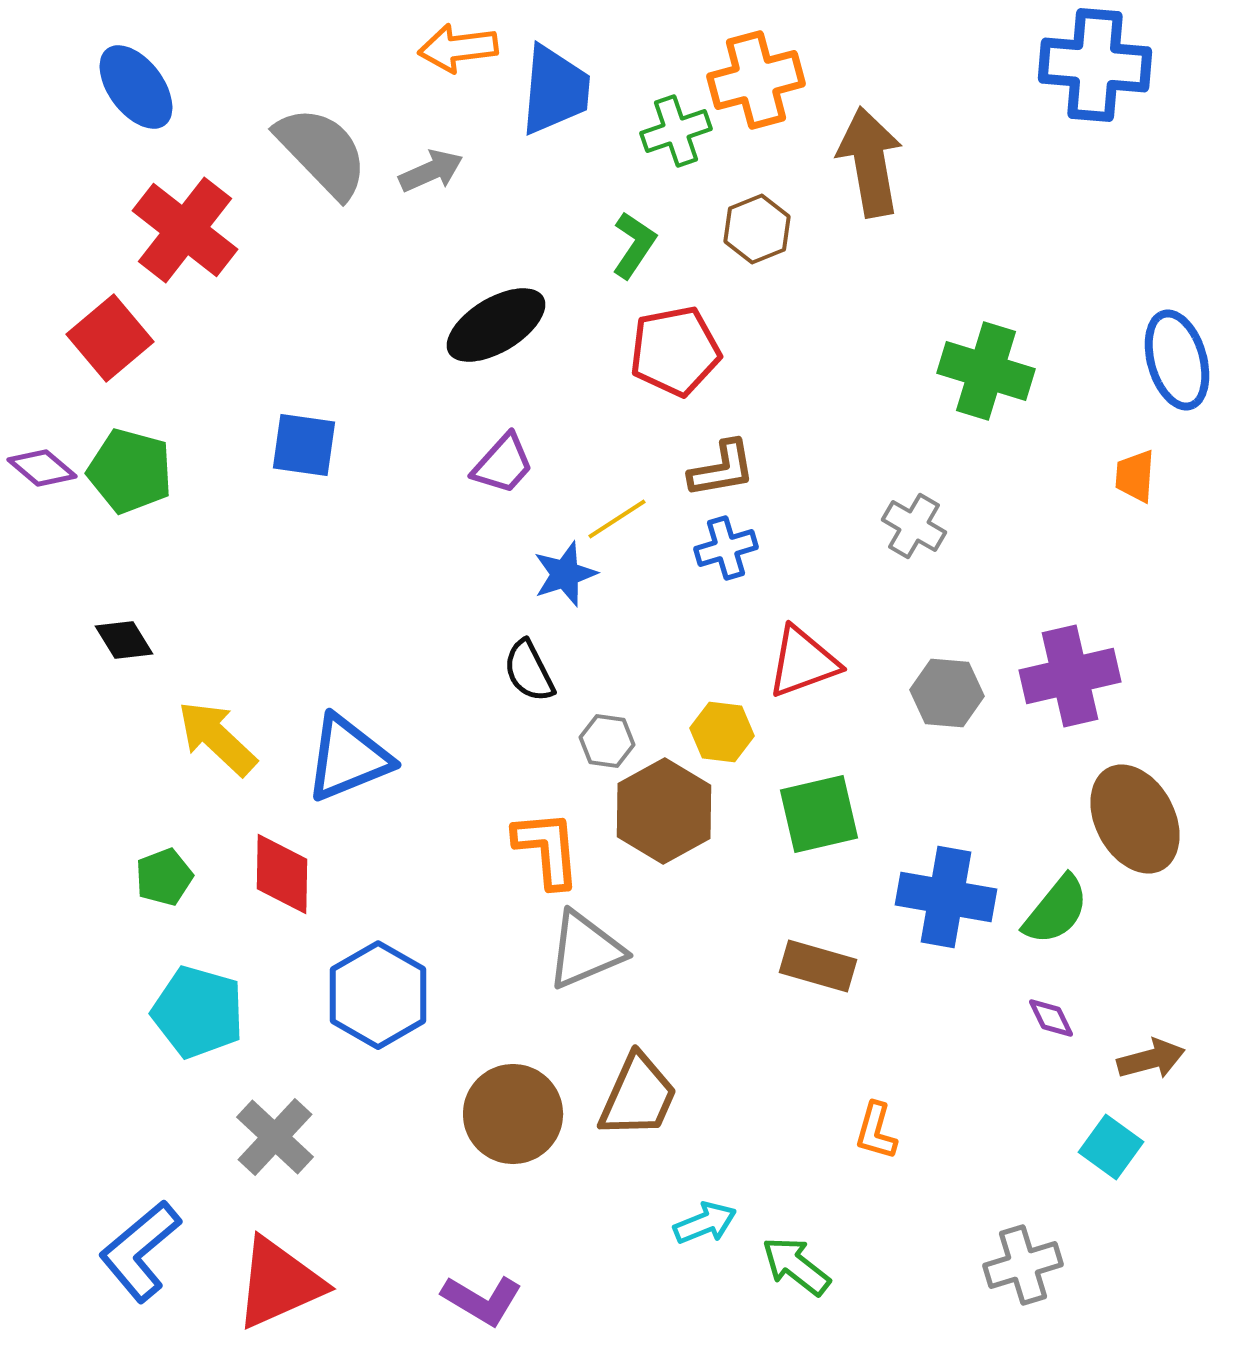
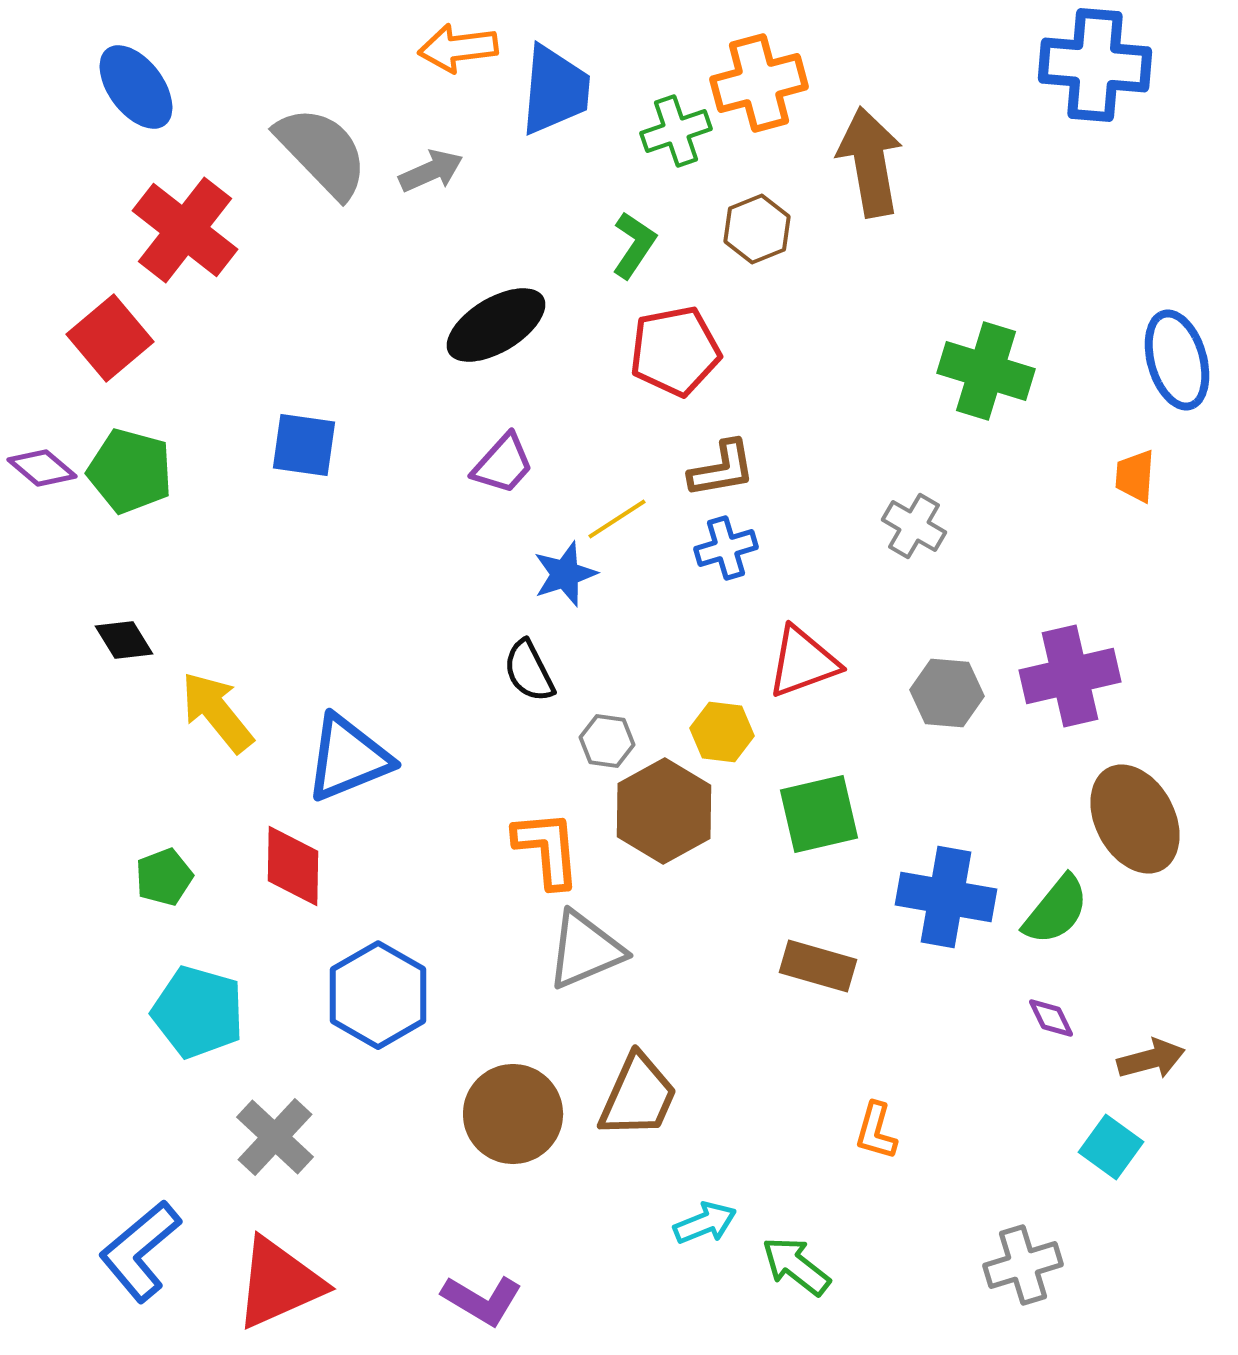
orange cross at (756, 80): moved 3 px right, 3 px down
yellow arrow at (217, 738): moved 26 px up; rotated 8 degrees clockwise
red diamond at (282, 874): moved 11 px right, 8 px up
